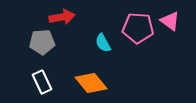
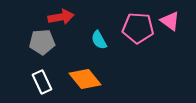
red arrow: moved 1 px left
cyan semicircle: moved 4 px left, 3 px up
orange diamond: moved 6 px left, 4 px up
